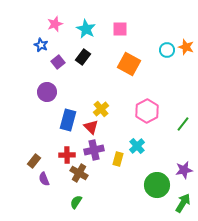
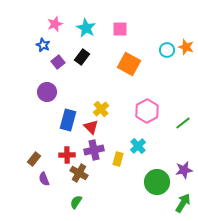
cyan star: moved 1 px up
blue star: moved 2 px right
black rectangle: moved 1 px left
green line: moved 1 px up; rotated 14 degrees clockwise
cyan cross: moved 1 px right
brown rectangle: moved 2 px up
green circle: moved 3 px up
